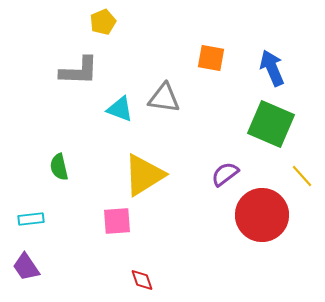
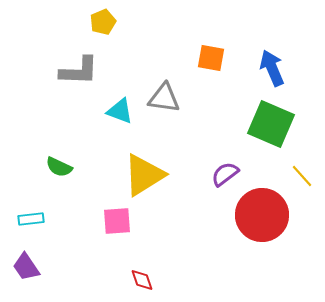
cyan triangle: moved 2 px down
green semicircle: rotated 52 degrees counterclockwise
